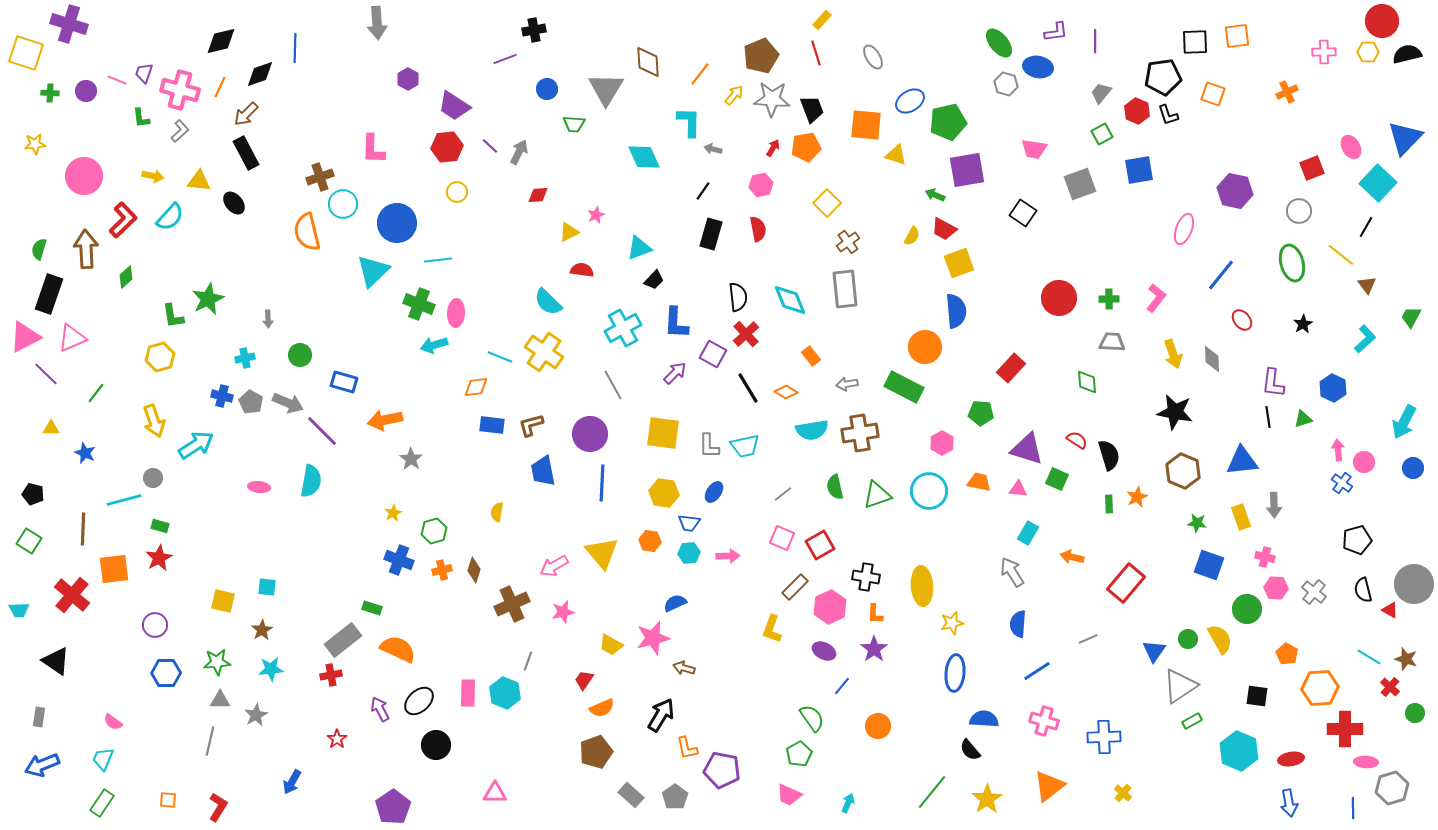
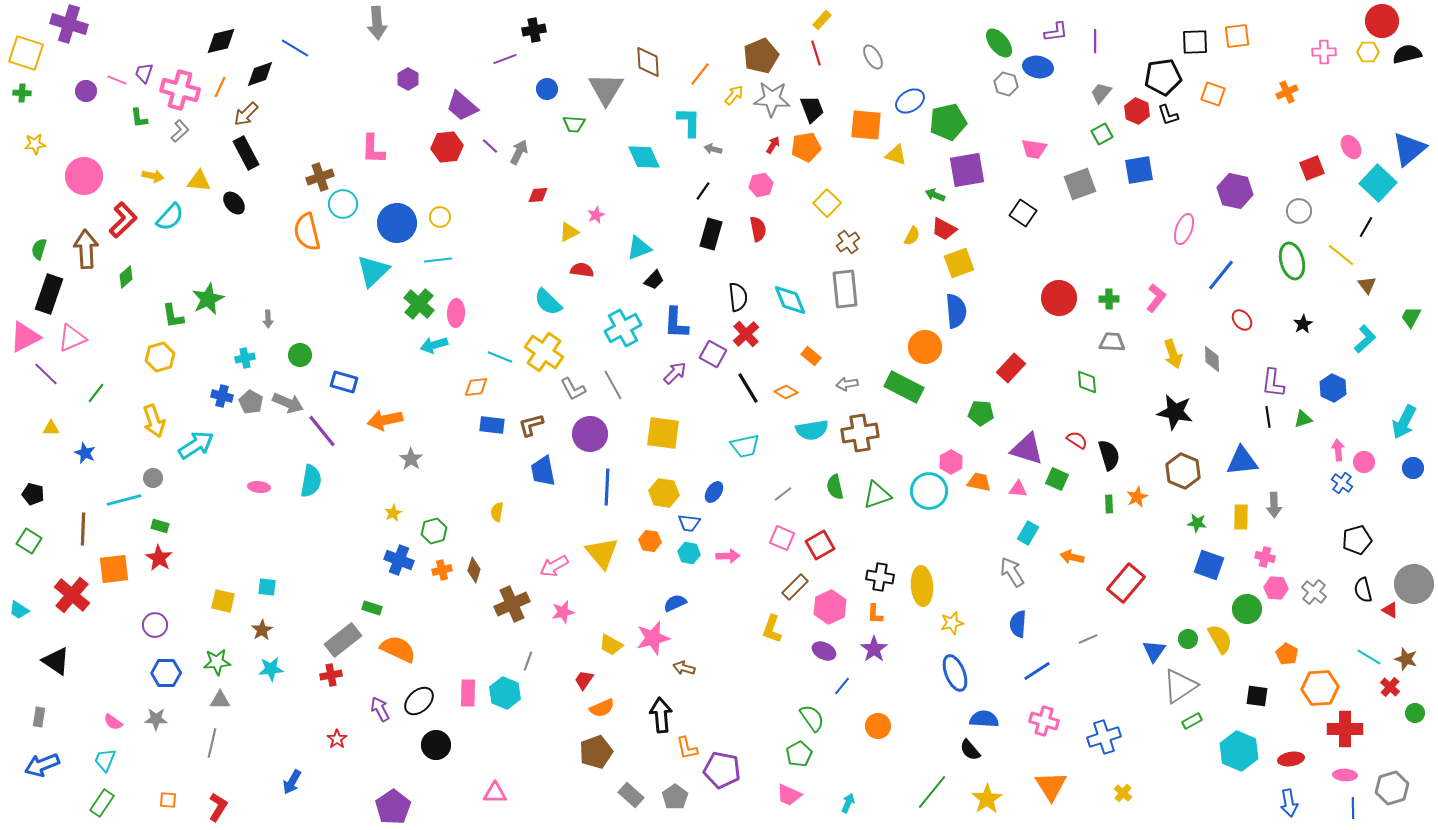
blue line at (295, 48): rotated 60 degrees counterclockwise
green cross at (50, 93): moved 28 px left
purple trapezoid at (454, 106): moved 8 px right; rotated 8 degrees clockwise
green L-shape at (141, 118): moved 2 px left
blue triangle at (1405, 138): moved 4 px right, 11 px down; rotated 6 degrees clockwise
red arrow at (773, 148): moved 3 px up
yellow circle at (457, 192): moved 17 px left, 25 px down
green ellipse at (1292, 263): moved 2 px up
green cross at (419, 304): rotated 20 degrees clockwise
orange rectangle at (811, 356): rotated 12 degrees counterclockwise
purple line at (322, 431): rotated 6 degrees clockwise
pink hexagon at (942, 443): moved 9 px right, 19 px down
gray L-shape at (709, 446): moved 136 px left, 57 px up; rotated 28 degrees counterclockwise
blue line at (602, 483): moved 5 px right, 4 px down
yellow rectangle at (1241, 517): rotated 20 degrees clockwise
cyan hexagon at (689, 553): rotated 15 degrees clockwise
red star at (159, 558): rotated 12 degrees counterclockwise
black cross at (866, 577): moved 14 px right
cyan trapezoid at (19, 610): rotated 35 degrees clockwise
blue ellipse at (955, 673): rotated 27 degrees counterclockwise
gray star at (256, 715): moved 100 px left, 4 px down; rotated 30 degrees clockwise
black arrow at (661, 715): rotated 36 degrees counterclockwise
blue cross at (1104, 737): rotated 16 degrees counterclockwise
gray line at (210, 741): moved 2 px right, 2 px down
cyan trapezoid at (103, 759): moved 2 px right, 1 px down
pink ellipse at (1366, 762): moved 21 px left, 13 px down
orange triangle at (1049, 786): moved 2 px right; rotated 24 degrees counterclockwise
